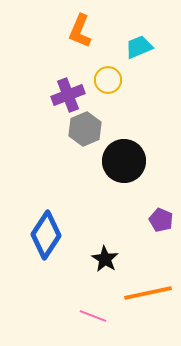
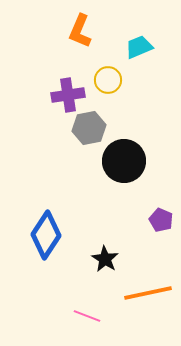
purple cross: rotated 12 degrees clockwise
gray hexagon: moved 4 px right, 1 px up; rotated 12 degrees clockwise
pink line: moved 6 px left
